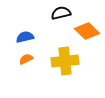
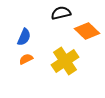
blue semicircle: moved 1 px left; rotated 126 degrees clockwise
yellow cross: rotated 28 degrees counterclockwise
